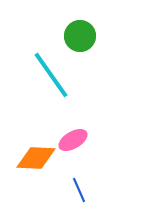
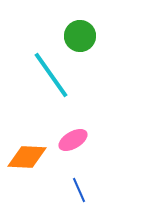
orange diamond: moved 9 px left, 1 px up
